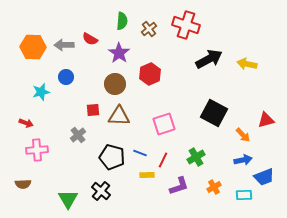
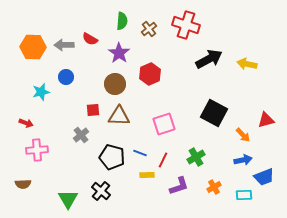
gray cross: moved 3 px right
